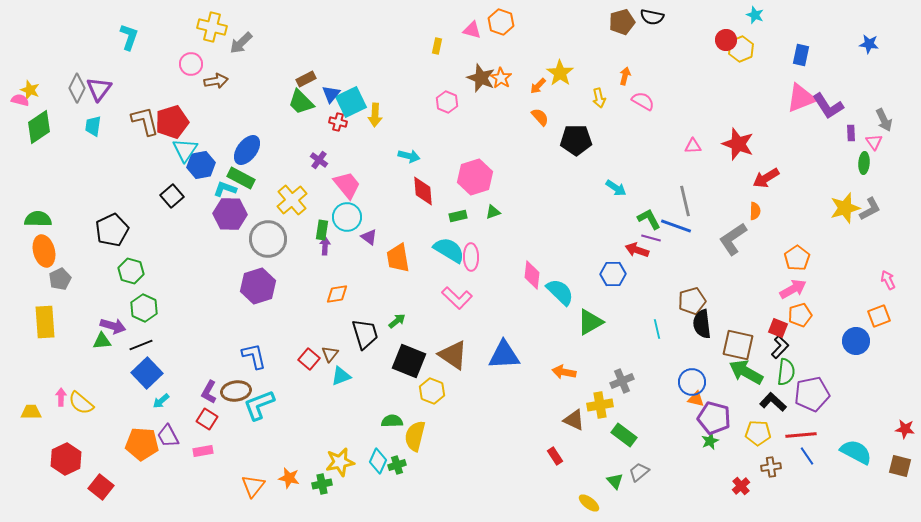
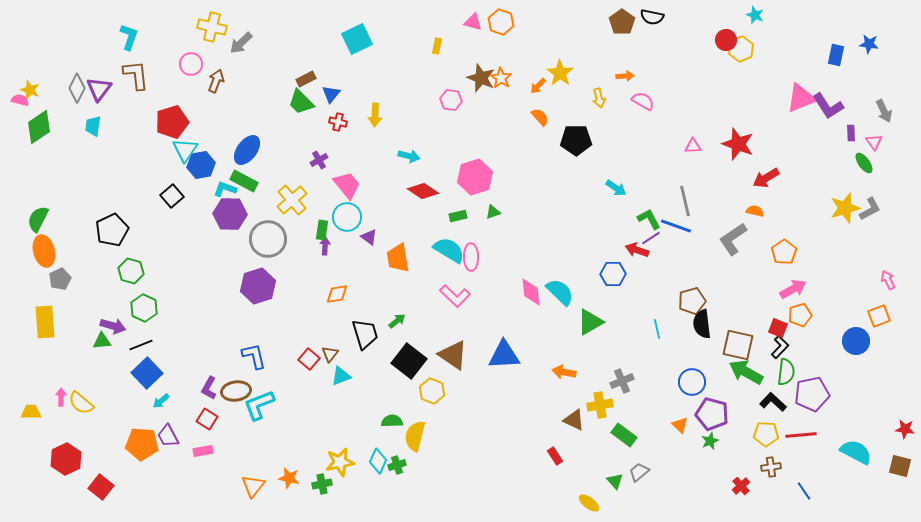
brown pentagon at (622, 22): rotated 20 degrees counterclockwise
pink triangle at (472, 30): moved 1 px right, 8 px up
blue rectangle at (801, 55): moved 35 px right
orange arrow at (625, 76): rotated 72 degrees clockwise
brown arrow at (216, 81): rotated 60 degrees counterclockwise
cyan square at (351, 102): moved 6 px right, 63 px up
pink hexagon at (447, 102): moved 4 px right, 2 px up; rotated 15 degrees counterclockwise
gray arrow at (884, 120): moved 9 px up
brown L-shape at (145, 121): moved 9 px left, 46 px up; rotated 8 degrees clockwise
purple cross at (319, 160): rotated 24 degrees clockwise
green ellipse at (864, 163): rotated 40 degrees counterclockwise
green rectangle at (241, 178): moved 3 px right, 3 px down
red diamond at (423, 191): rotated 52 degrees counterclockwise
orange semicircle at (755, 211): rotated 78 degrees counterclockwise
green semicircle at (38, 219): rotated 64 degrees counterclockwise
purple line at (651, 238): rotated 48 degrees counterclockwise
orange pentagon at (797, 258): moved 13 px left, 6 px up
pink diamond at (532, 275): moved 1 px left, 17 px down; rotated 12 degrees counterclockwise
pink L-shape at (457, 298): moved 2 px left, 2 px up
black square at (409, 361): rotated 16 degrees clockwise
purple L-shape at (209, 392): moved 4 px up
orange triangle at (696, 399): moved 16 px left, 26 px down; rotated 30 degrees clockwise
purple pentagon at (714, 418): moved 2 px left, 4 px up
yellow pentagon at (758, 433): moved 8 px right, 1 px down
blue line at (807, 456): moved 3 px left, 35 px down
